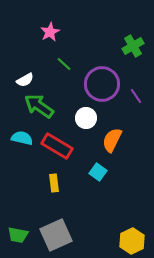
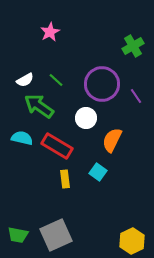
green line: moved 8 px left, 16 px down
yellow rectangle: moved 11 px right, 4 px up
